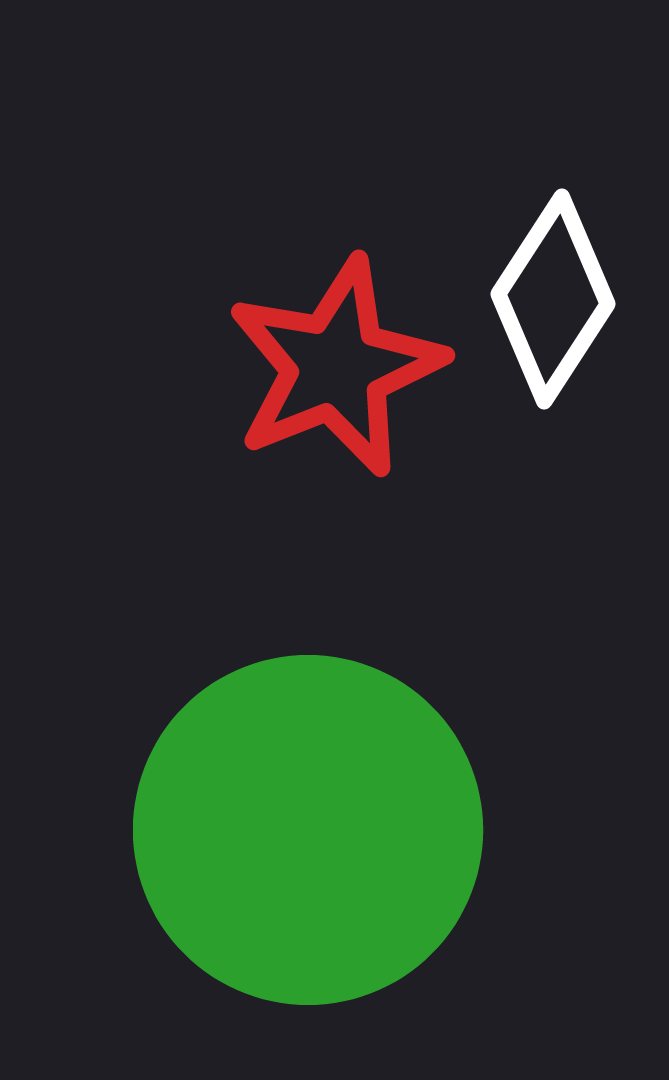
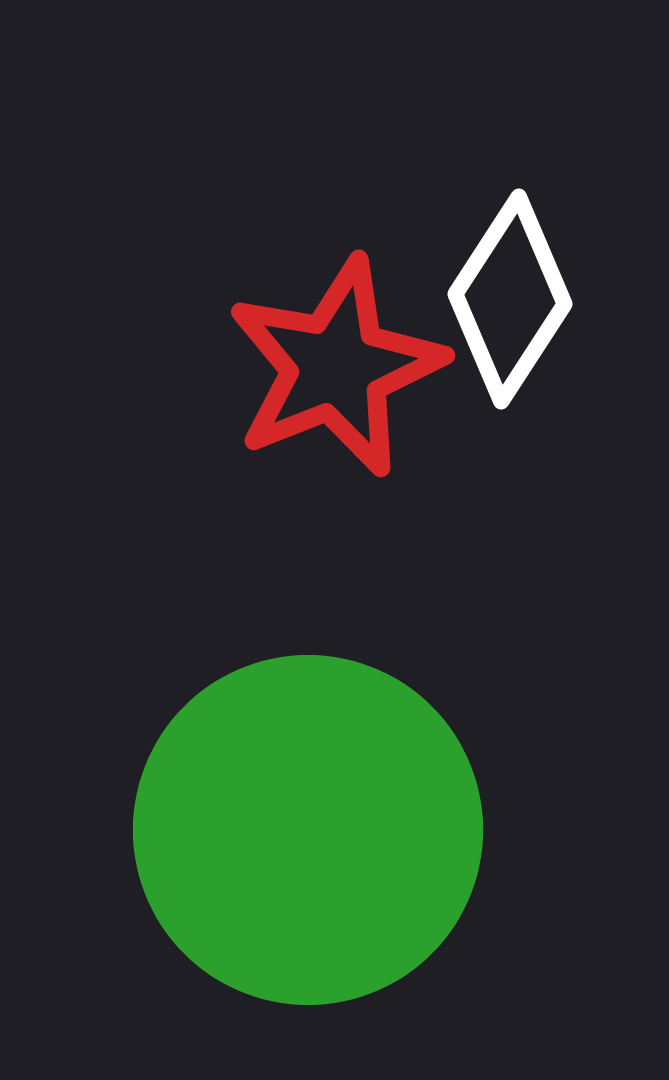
white diamond: moved 43 px left
